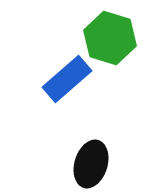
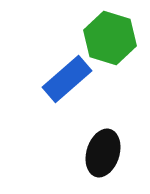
black ellipse: moved 12 px right, 11 px up
